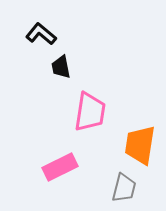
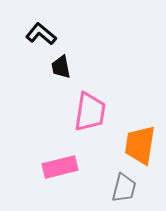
pink rectangle: rotated 12 degrees clockwise
